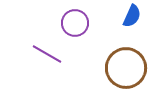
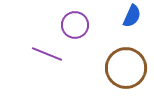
purple circle: moved 2 px down
purple line: rotated 8 degrees counterclockwise
